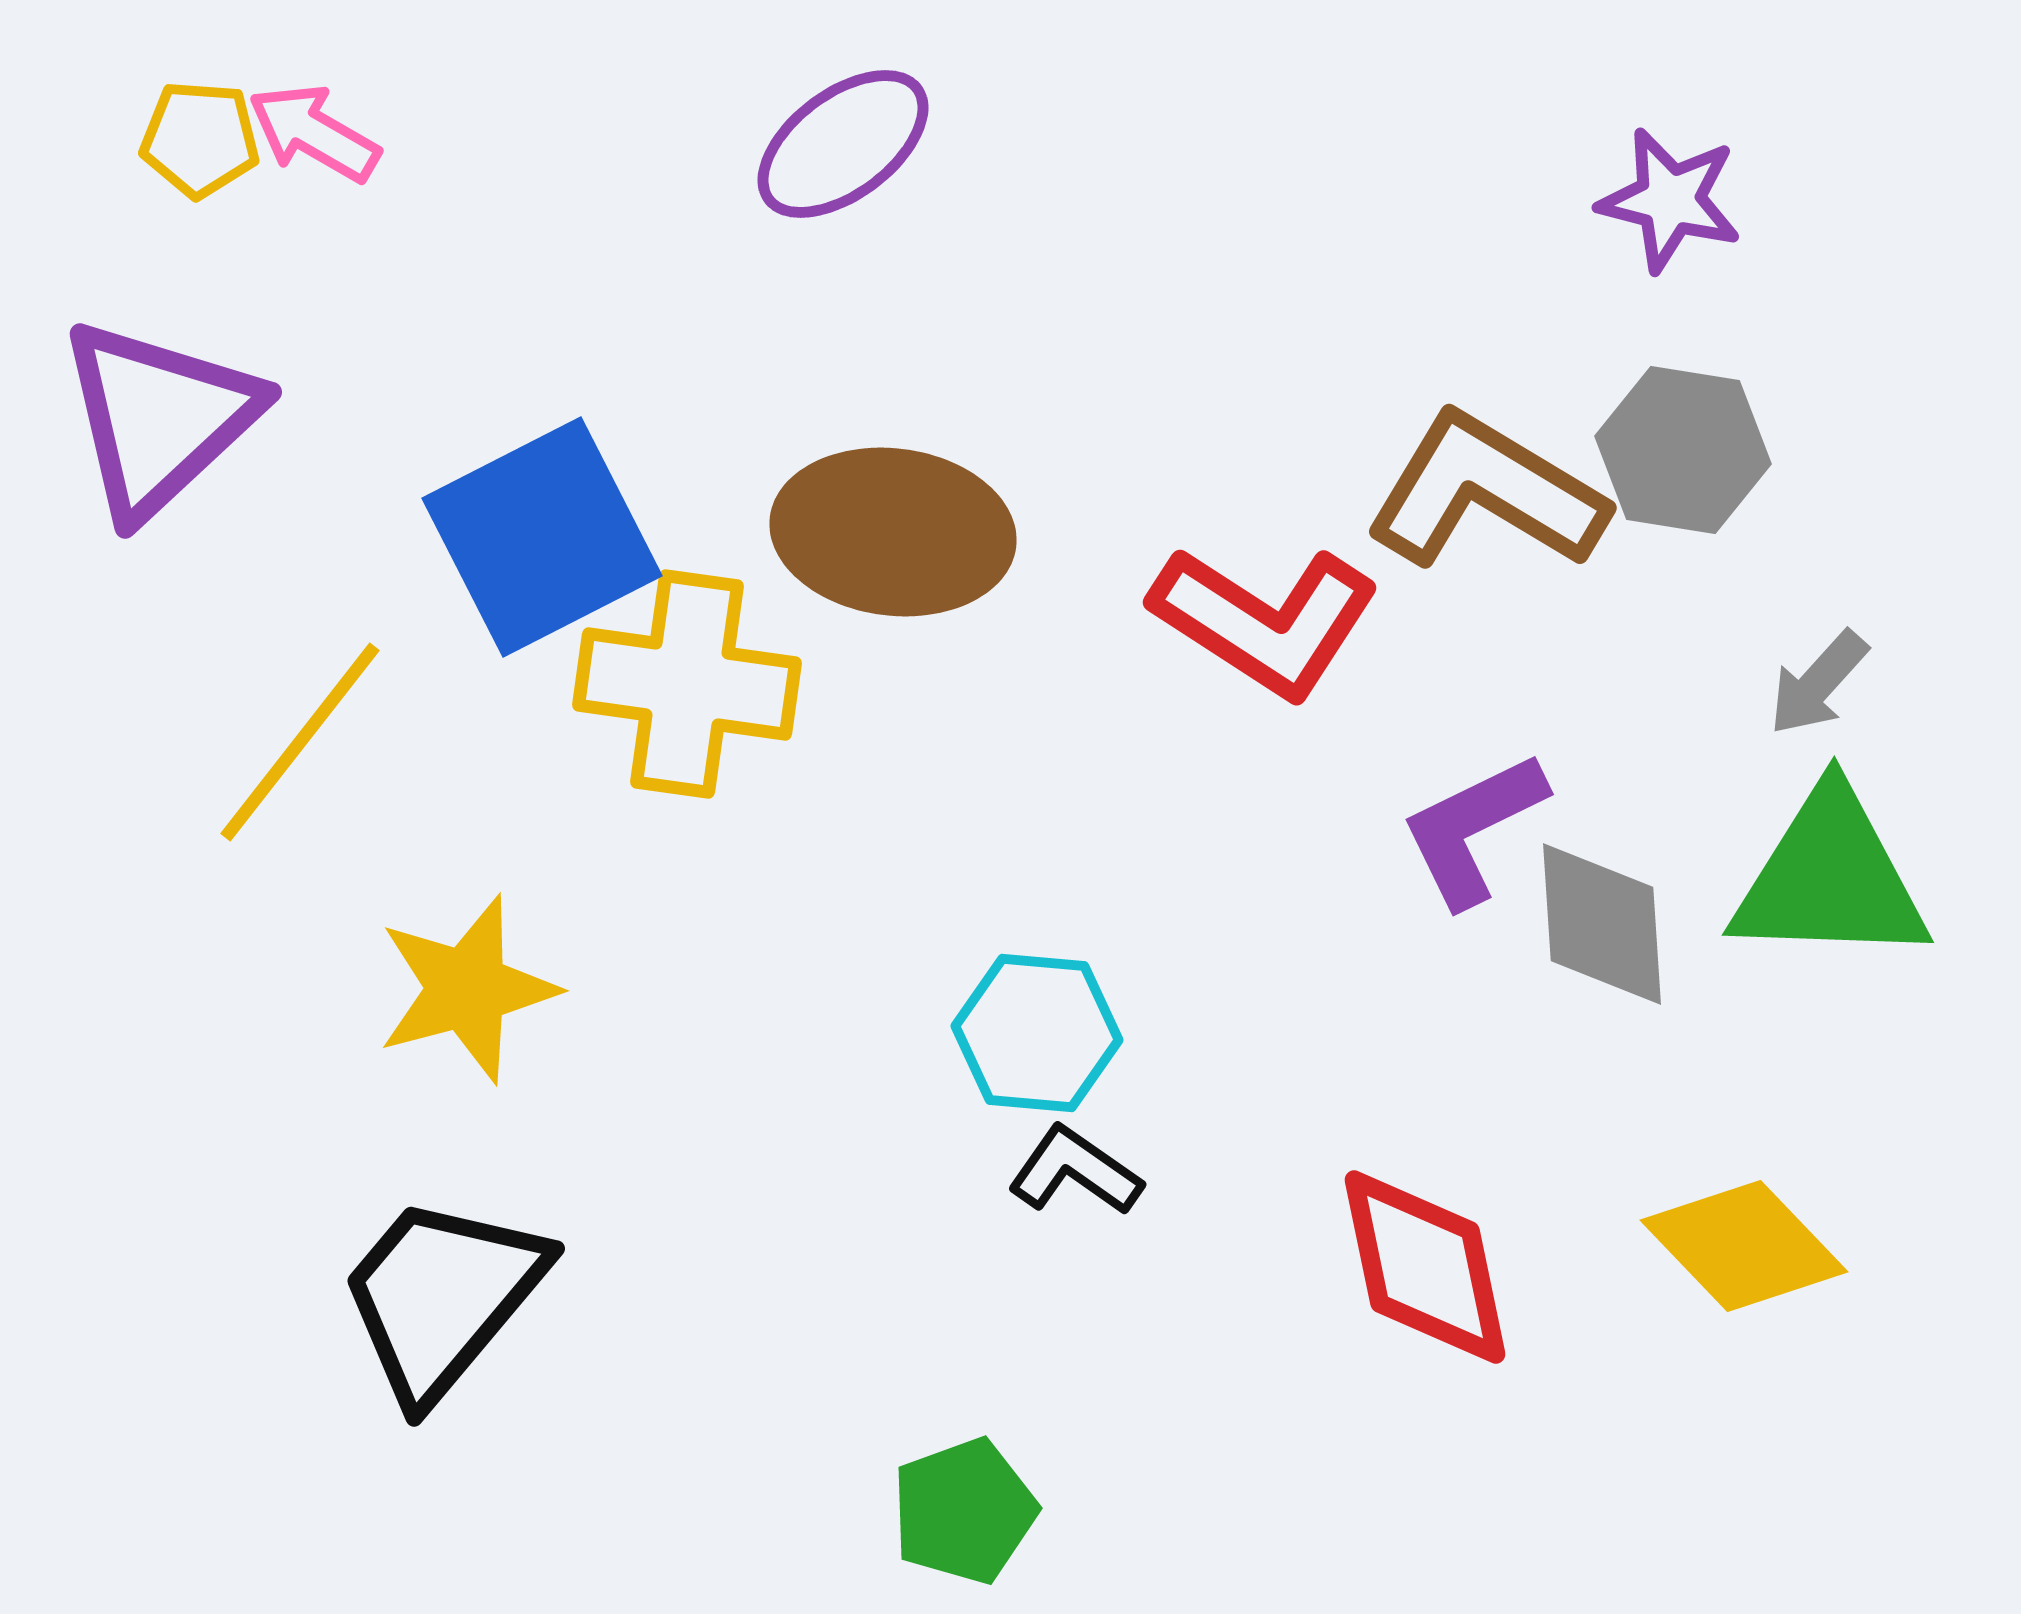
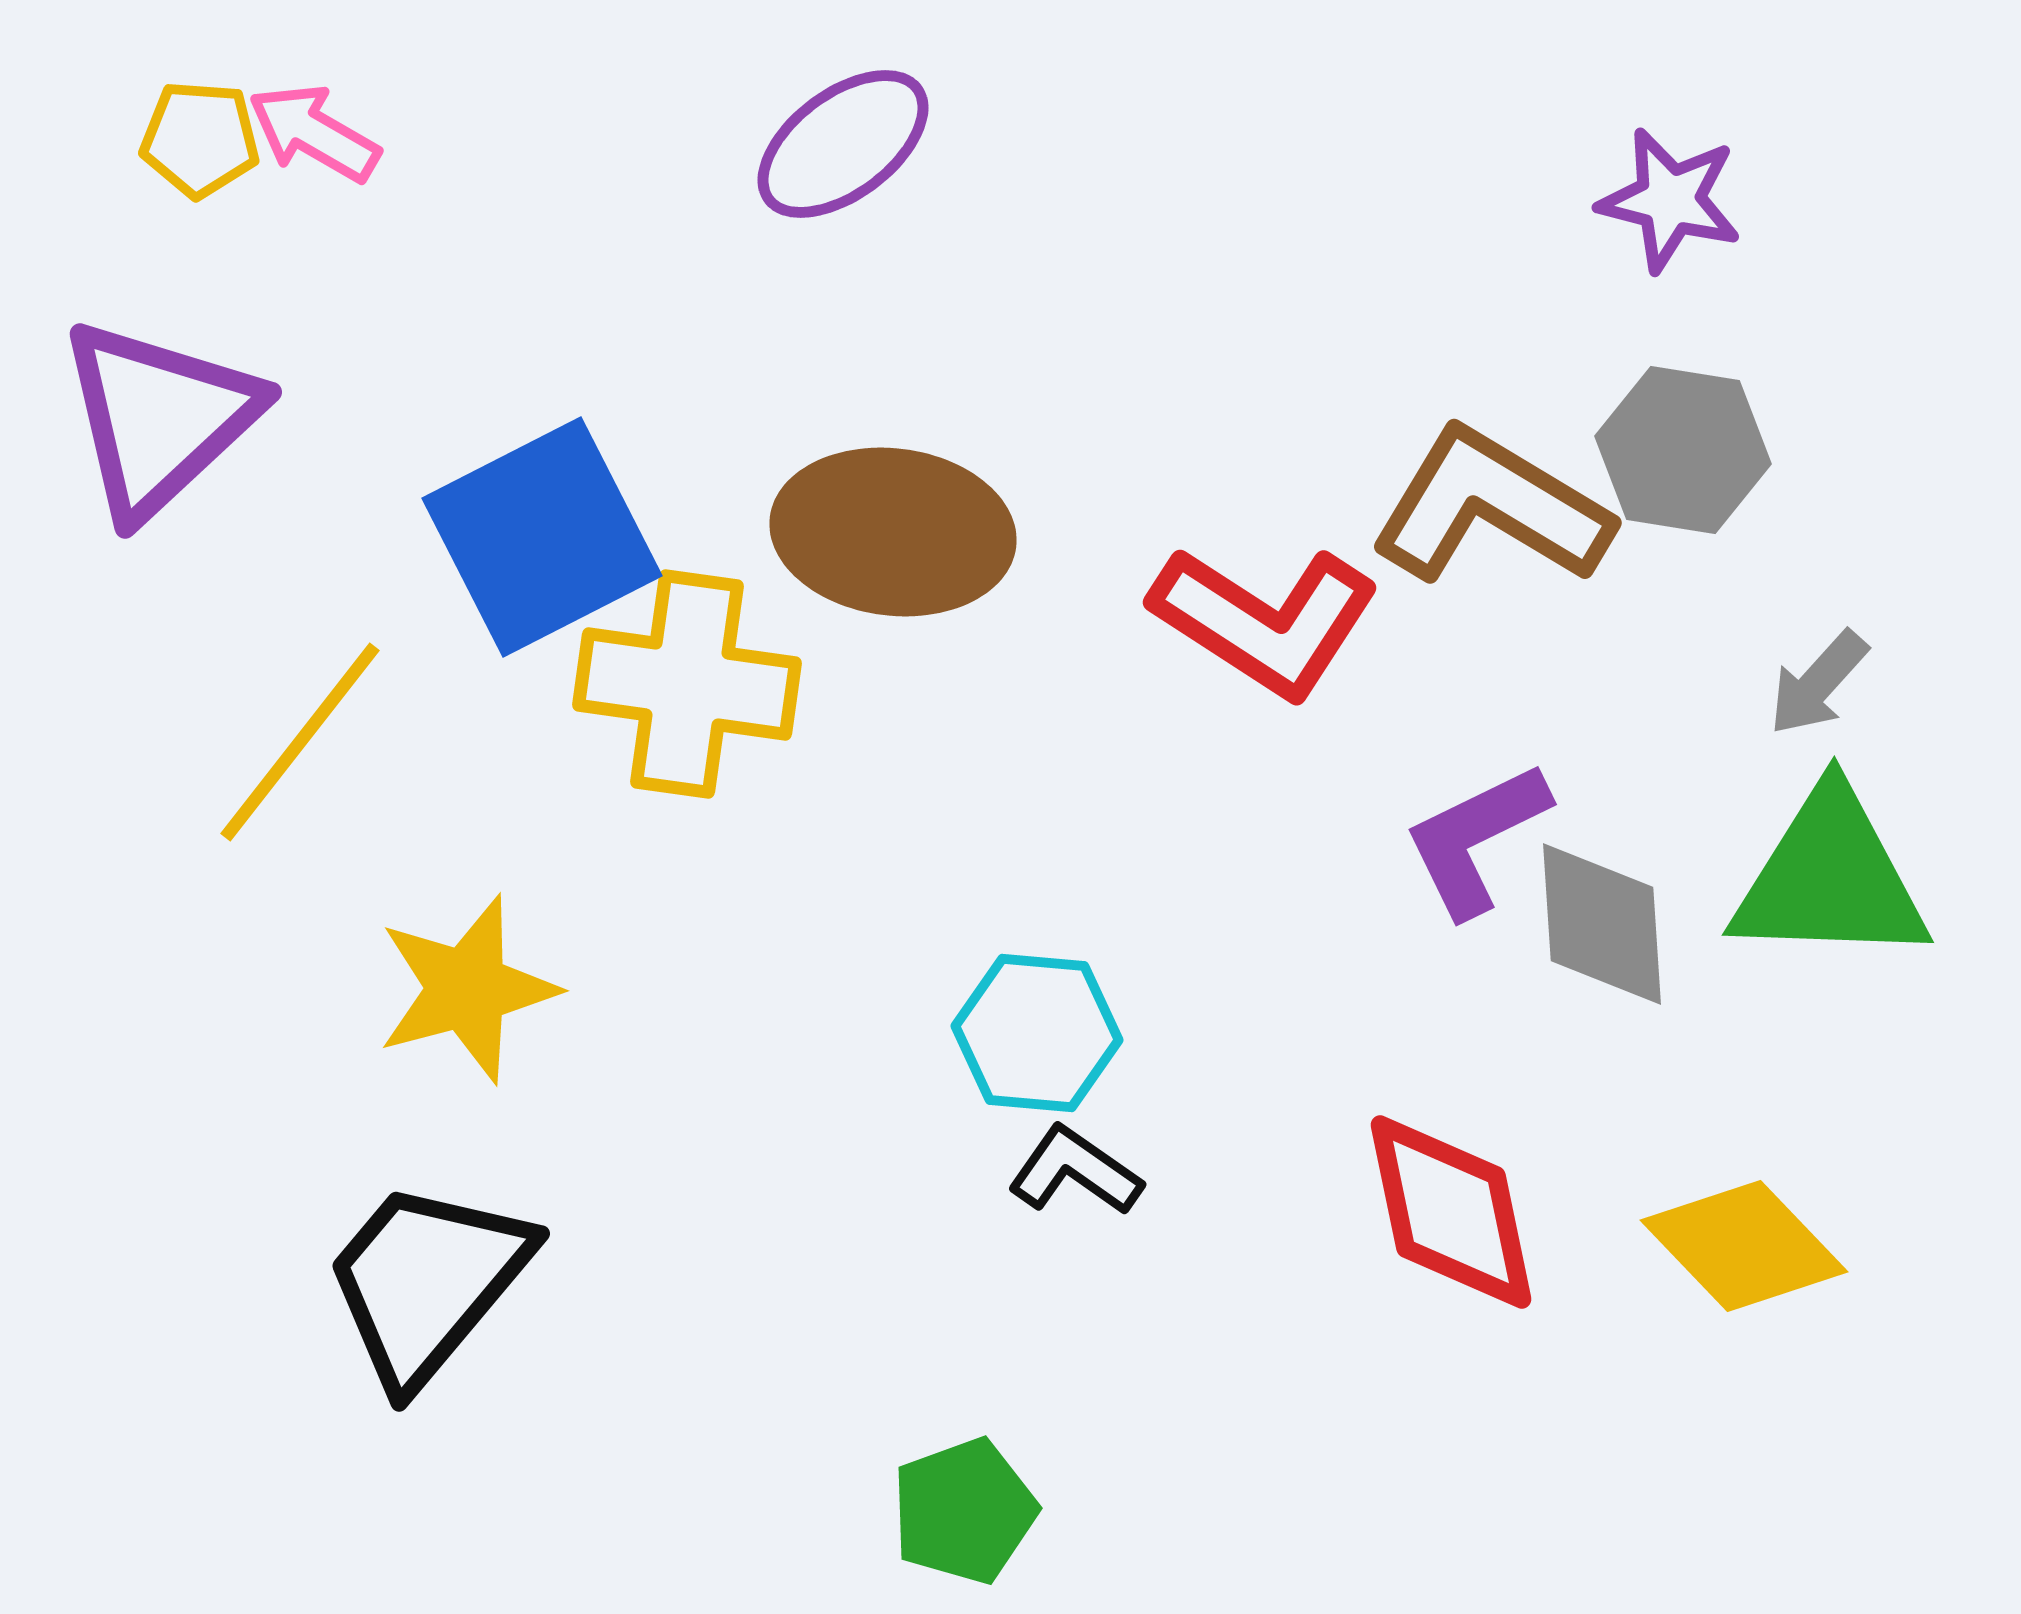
brown L-shape: moved 5 px right, 15 px down
purple L-shape: moved 3 px right, 10 px down
red diamond: moved 26 px right, 55 px up
black trapezoid: moved 15 px left, 15 px up
